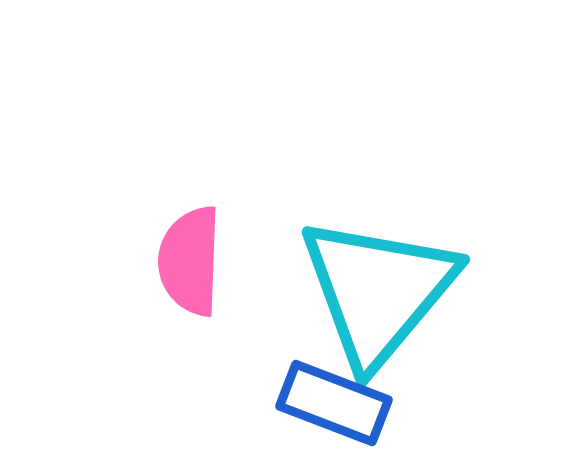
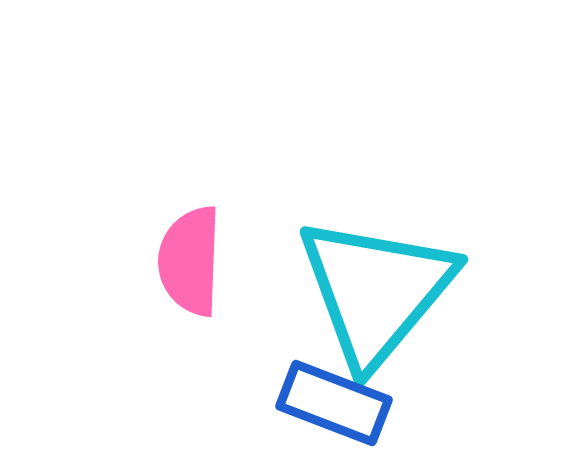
cyan triangle: moved 2 px left
